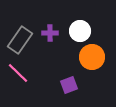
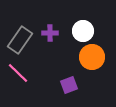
white circle: moved 3 px right
